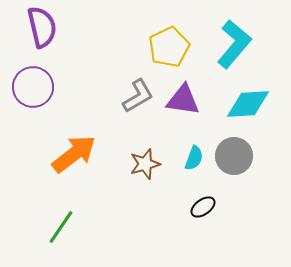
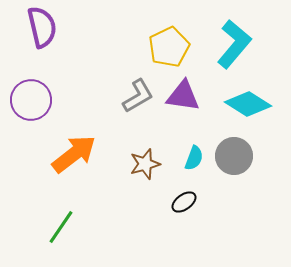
purple circle: moved 2 px left, 13 px down
purple triangle: moved 4 px up
cyan diamond: rotated 36 degrees clockwise
black ellipse: moved 19 px left, 5 px up
